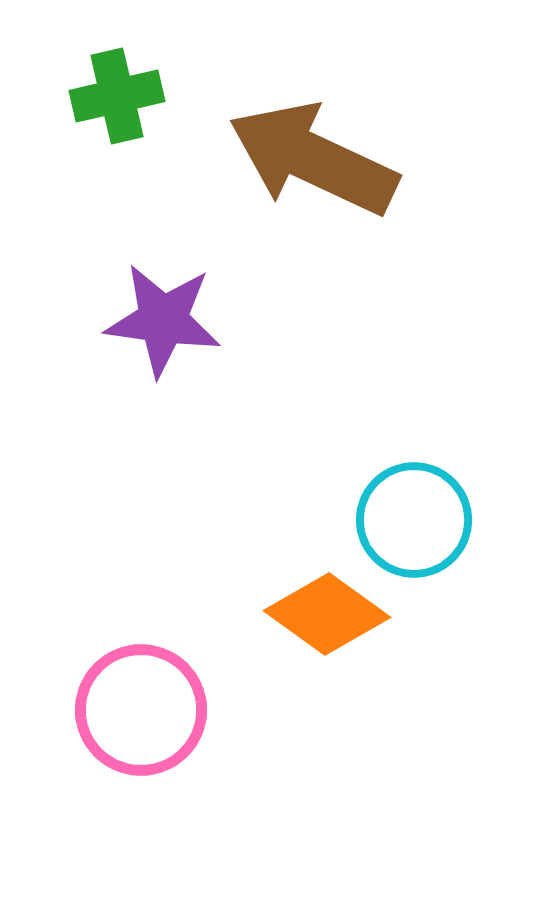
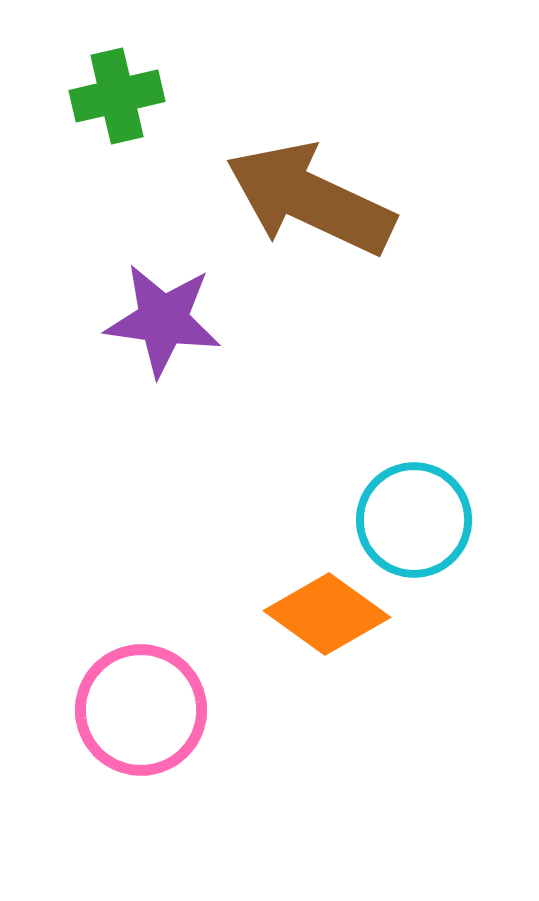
brown arrow: moved 3 px left, 40 px down
